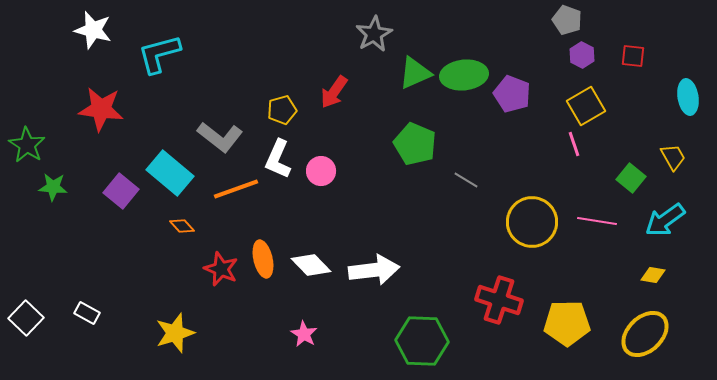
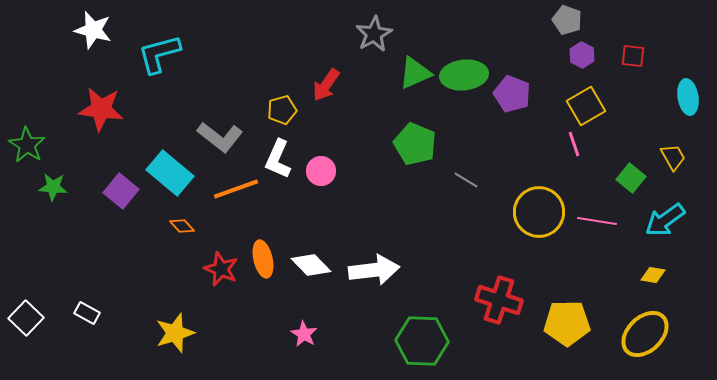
red arrow at (334, 92): moved 8 px left, 7 px up
yellow circle at (532, 222): moved 7 px right, 10 px up
